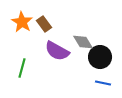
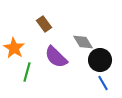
orange star: moved 8 px left, 26 px down
purple semicircle: moved 1 px left, 6 px down; rotated 15 degrees clockwise
black circle: moved 3 px down
green line: moved 5 px right, 4 px down
blue line: rotated 49 degrees clockwise
